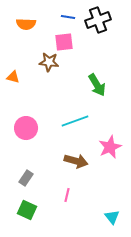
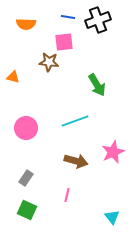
pink star: moved 3 px right, 5 px down
